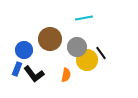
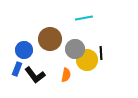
gray circle: moved 2 px left, 2 px down
black line: rotated 32 degrees clockwise
black L-shape: moved 1 px right, 1 px down
